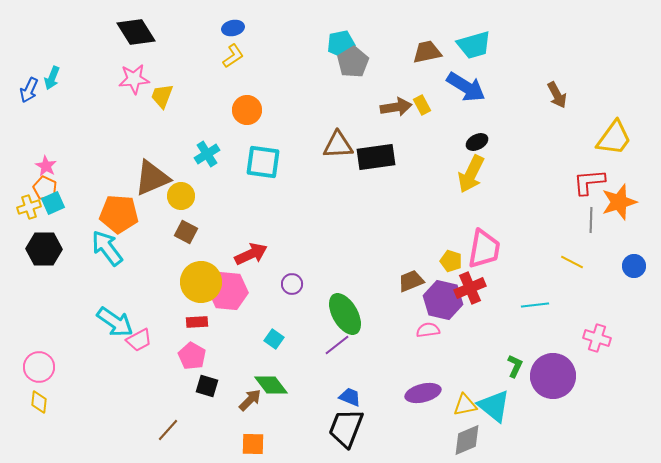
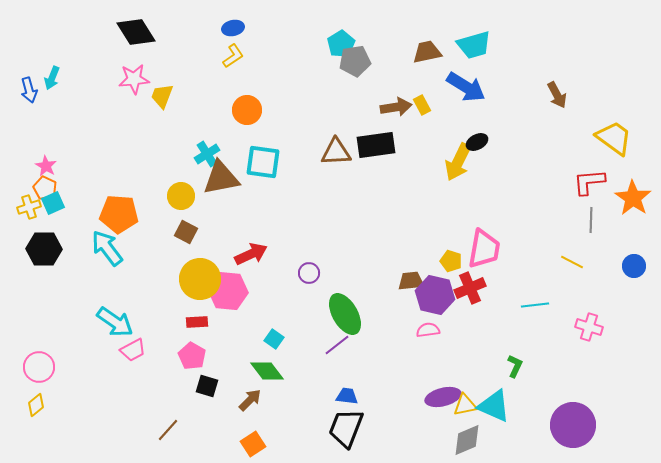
cyan pentagon at (341, 44): rotated 20 degrees counterclockwise
gray pentagon at (353, 62): moved 2 px right, 1 px up; rotated 24 degrees clockwise
blue arrow at (29, 90): rotated 40 degrees counterclockwise
yellow trapezoid at (614, 138): rotated 90 degrees counterclockwise
brown triangle at (338, 145): moved 2 px left, 7 px down
black rectangle at (376, 157): moved 12 px up
yellow arrow at (471, 174): moved 13 px left, 12 px up
brown triangle at (152, 178): moved 69 px right; rotated 12 degrees clockwise
orange star at (619, 202): moved 14 px right, 4 px up; rotated 21 degrees counterclockwise
brown trapezoid at (411, 281): rotated 16 degrees clockwise
yellow circle at (201, 282): moved 1 px left, 3 px up
purple circle at (292, 284): moved 17 px right, 11 px up
purple hexagon at (443, 300): moved 8 px left, 5 px up
pink cross at (597, 338): moved 8 px left, 11 px up
pink trapezoid at (139, 340): moved 6 px left, 10 px down
purple circle at (553, 376): moved 20 px right, 49 px down
green diamond at (271, 385): moved 4 px left, 14 px up
purple ellipse at (423, 393): moved 20 px right, 4 px down
blue trapezoid at (350, 397): moved 3 px left, 1 px up; rotated 15 degrees counterclockwise
yellow diamond at (39, 402): moved 3 px left, 3 px down; rotated 45 degrees clockwise
cyan triangle at (494, 406): rotated 15 degrees counterclockwise
orange square at (253, 444): rotated 35 degrees counterclockwise
